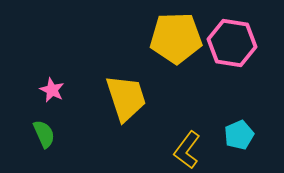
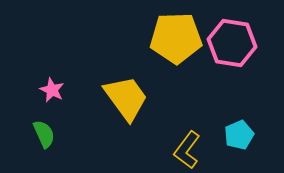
yellow trapezoid: rotated 18 degrees counterclockwise
